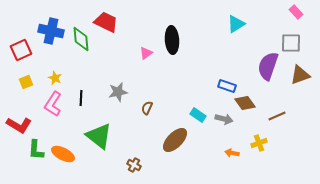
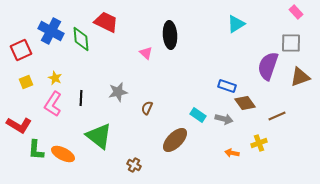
blue cross: rotated 15 degrees clockwise
black ellipse: moved 2 px left, 5 px up
pink triangle: rotated 40 degrees counterclockwise
brown triangle: moved 2 px down
